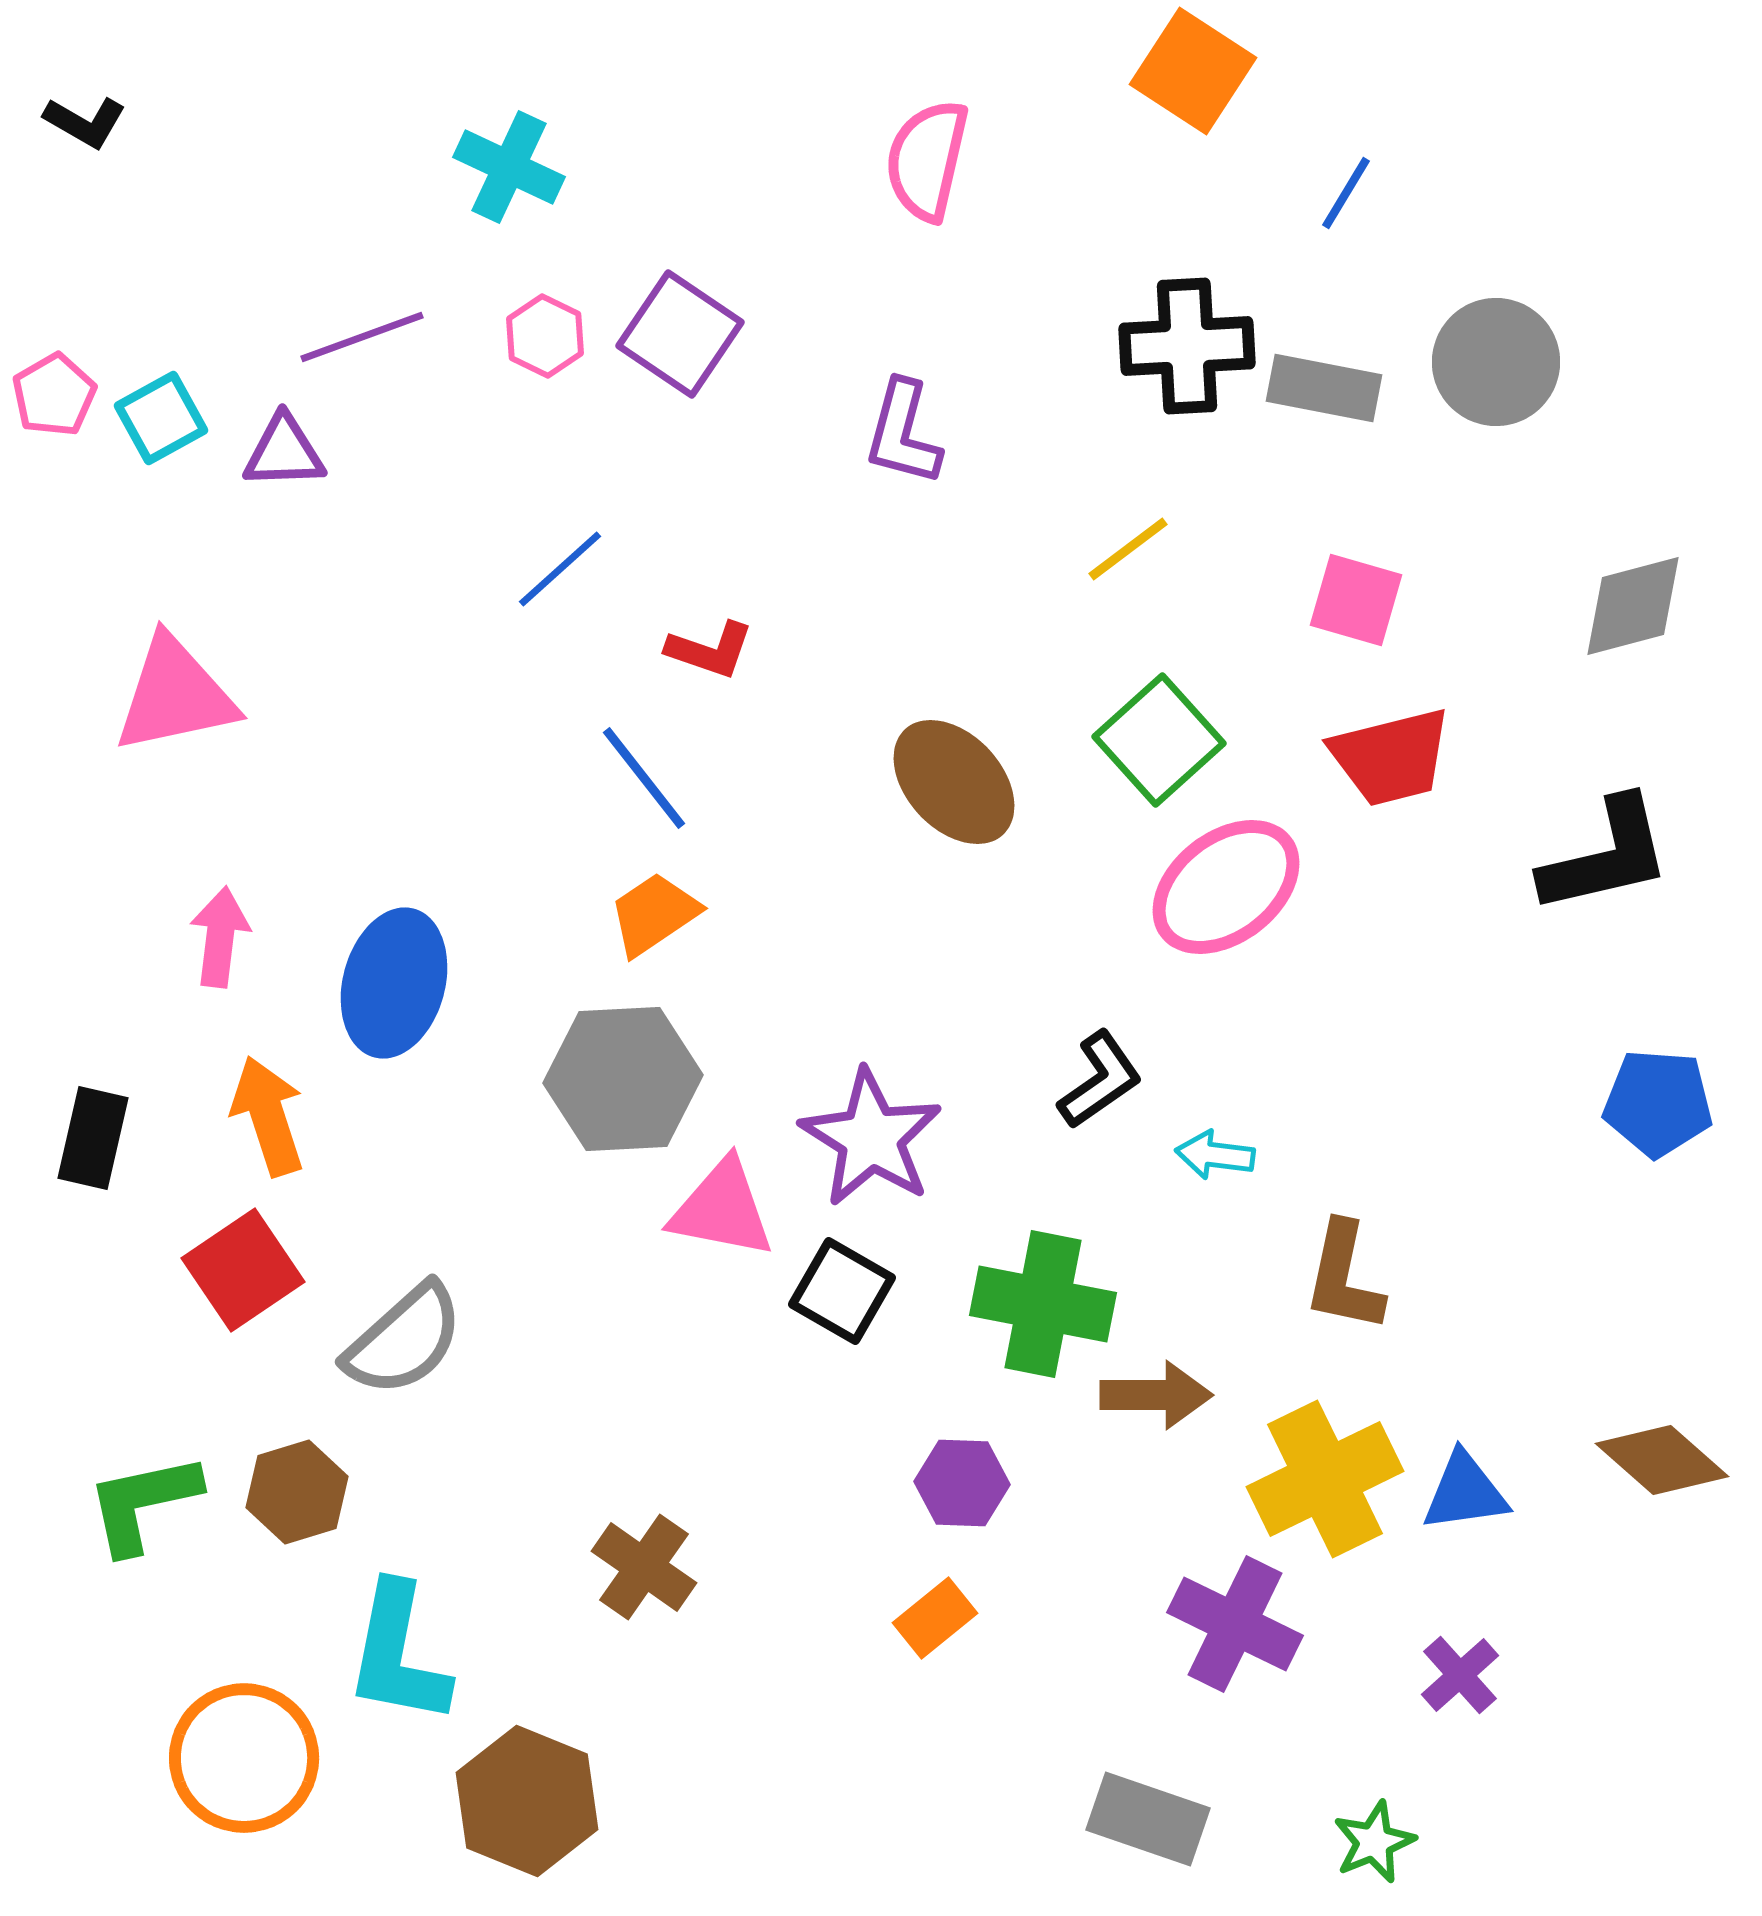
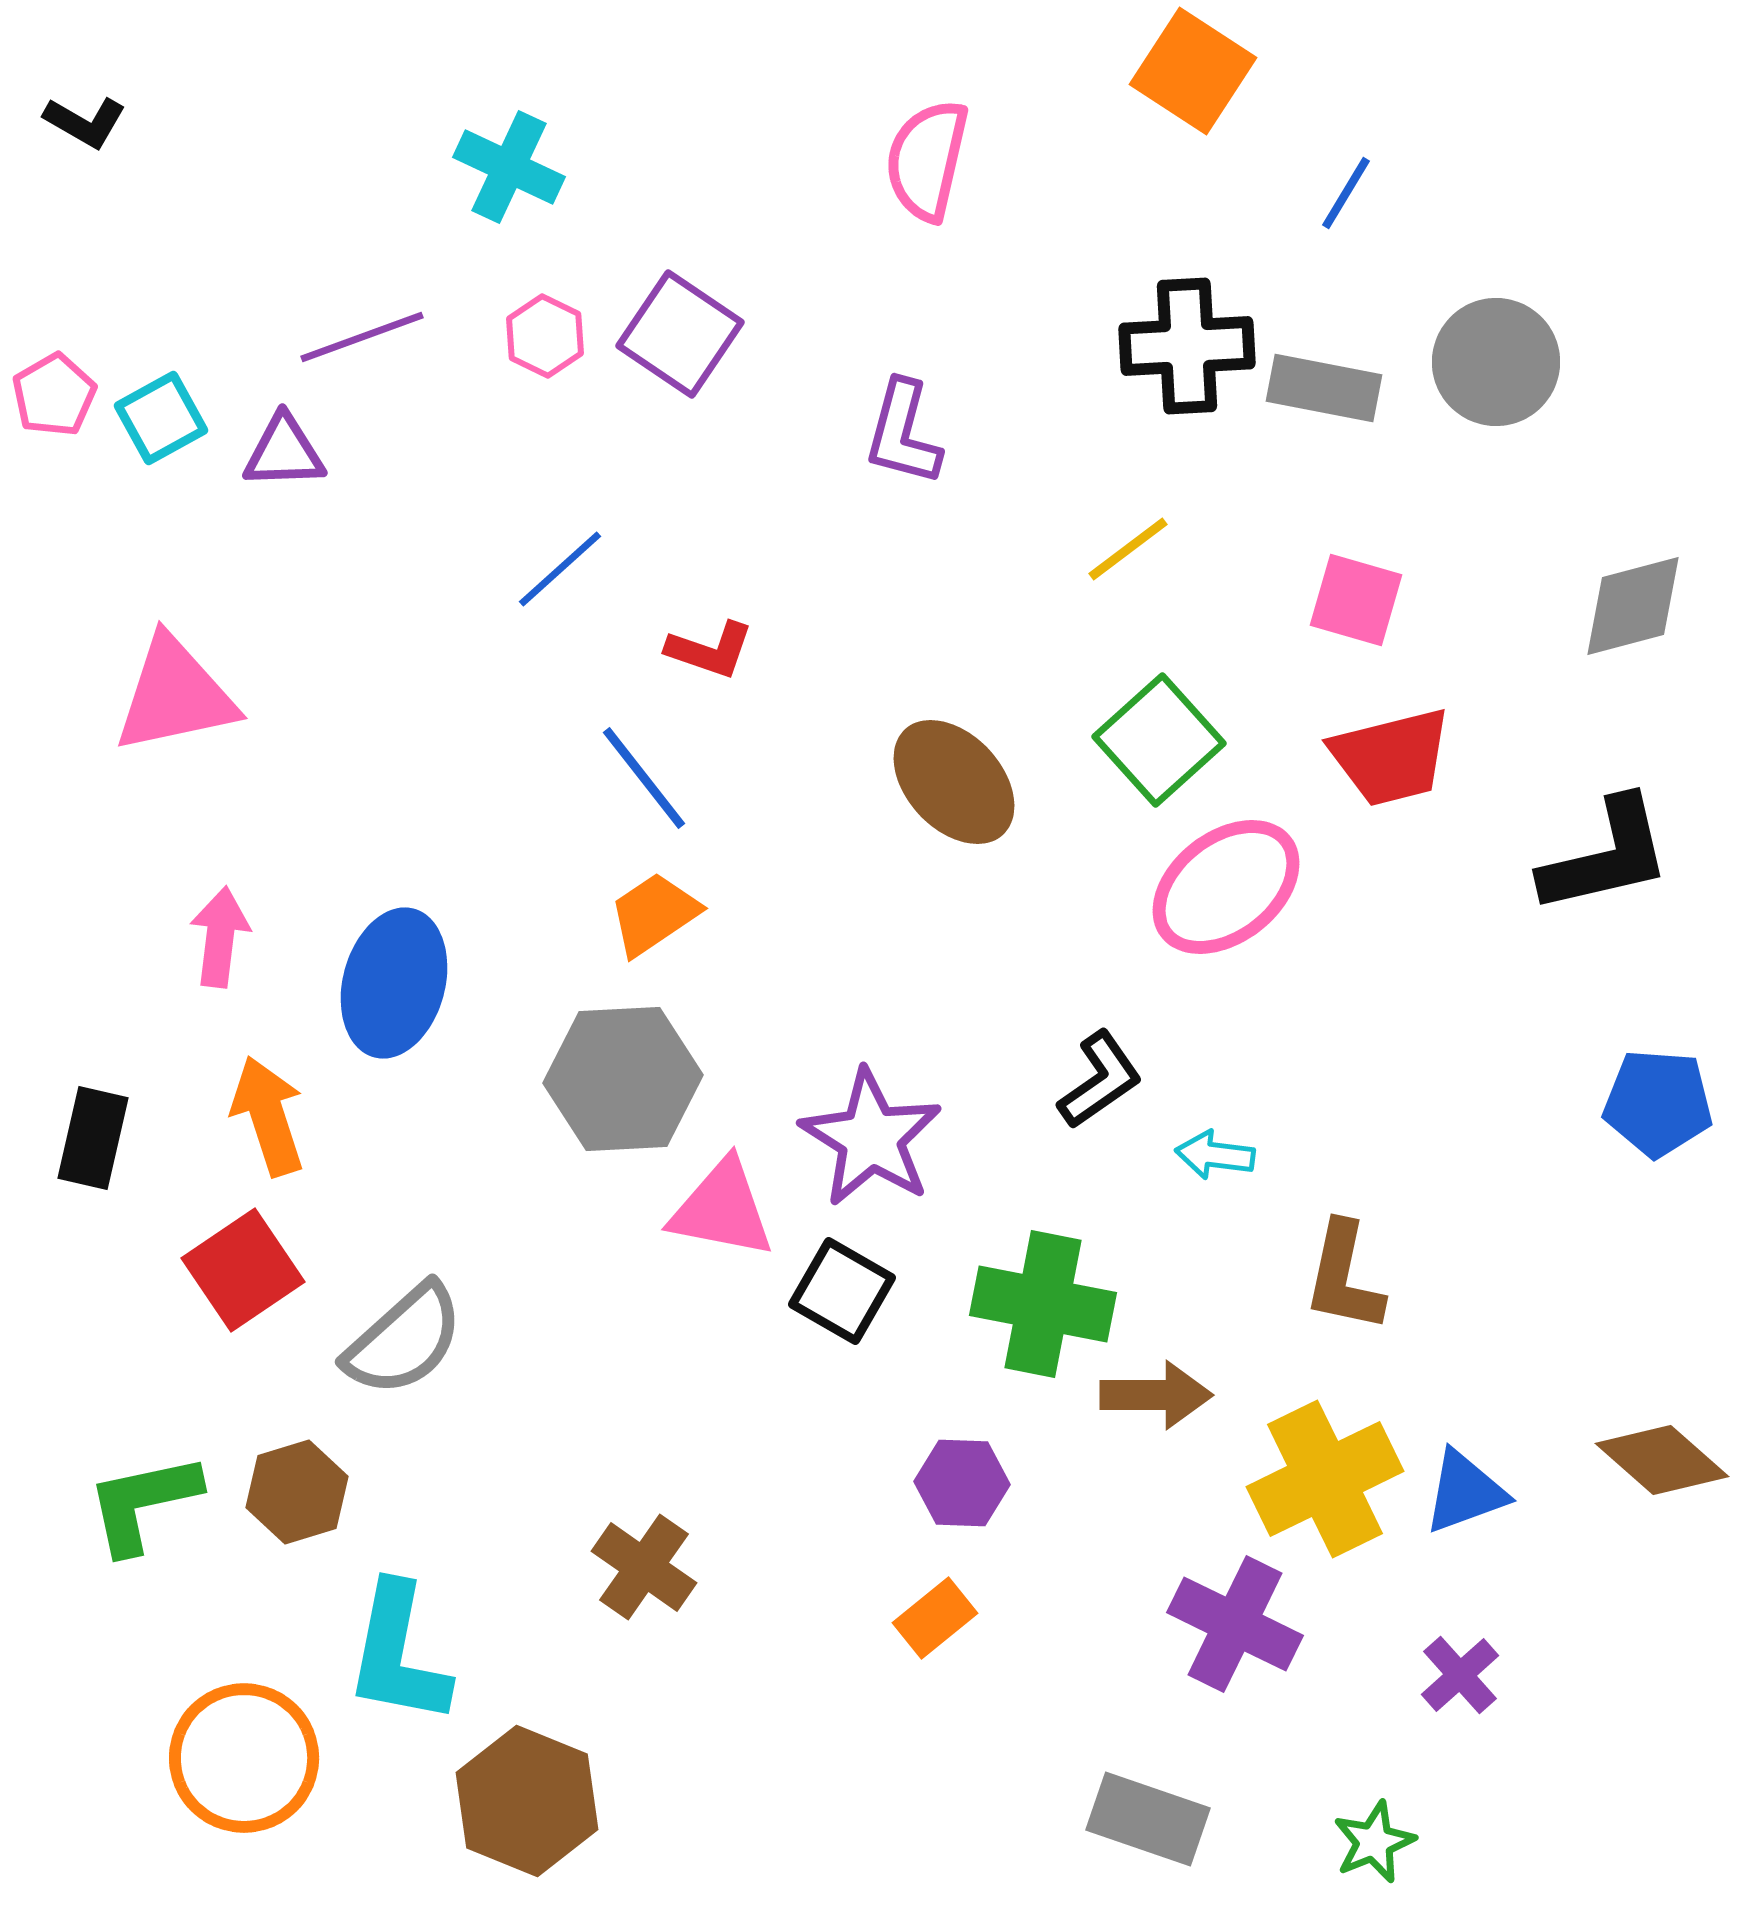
blue triangle at (1465, 1492): rotated 12 degrees counterclockwise
